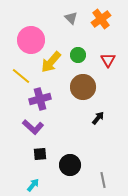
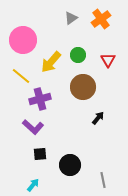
gray triangle: rotated 40 degrees clockwise
pink circle: moved 8 px left
